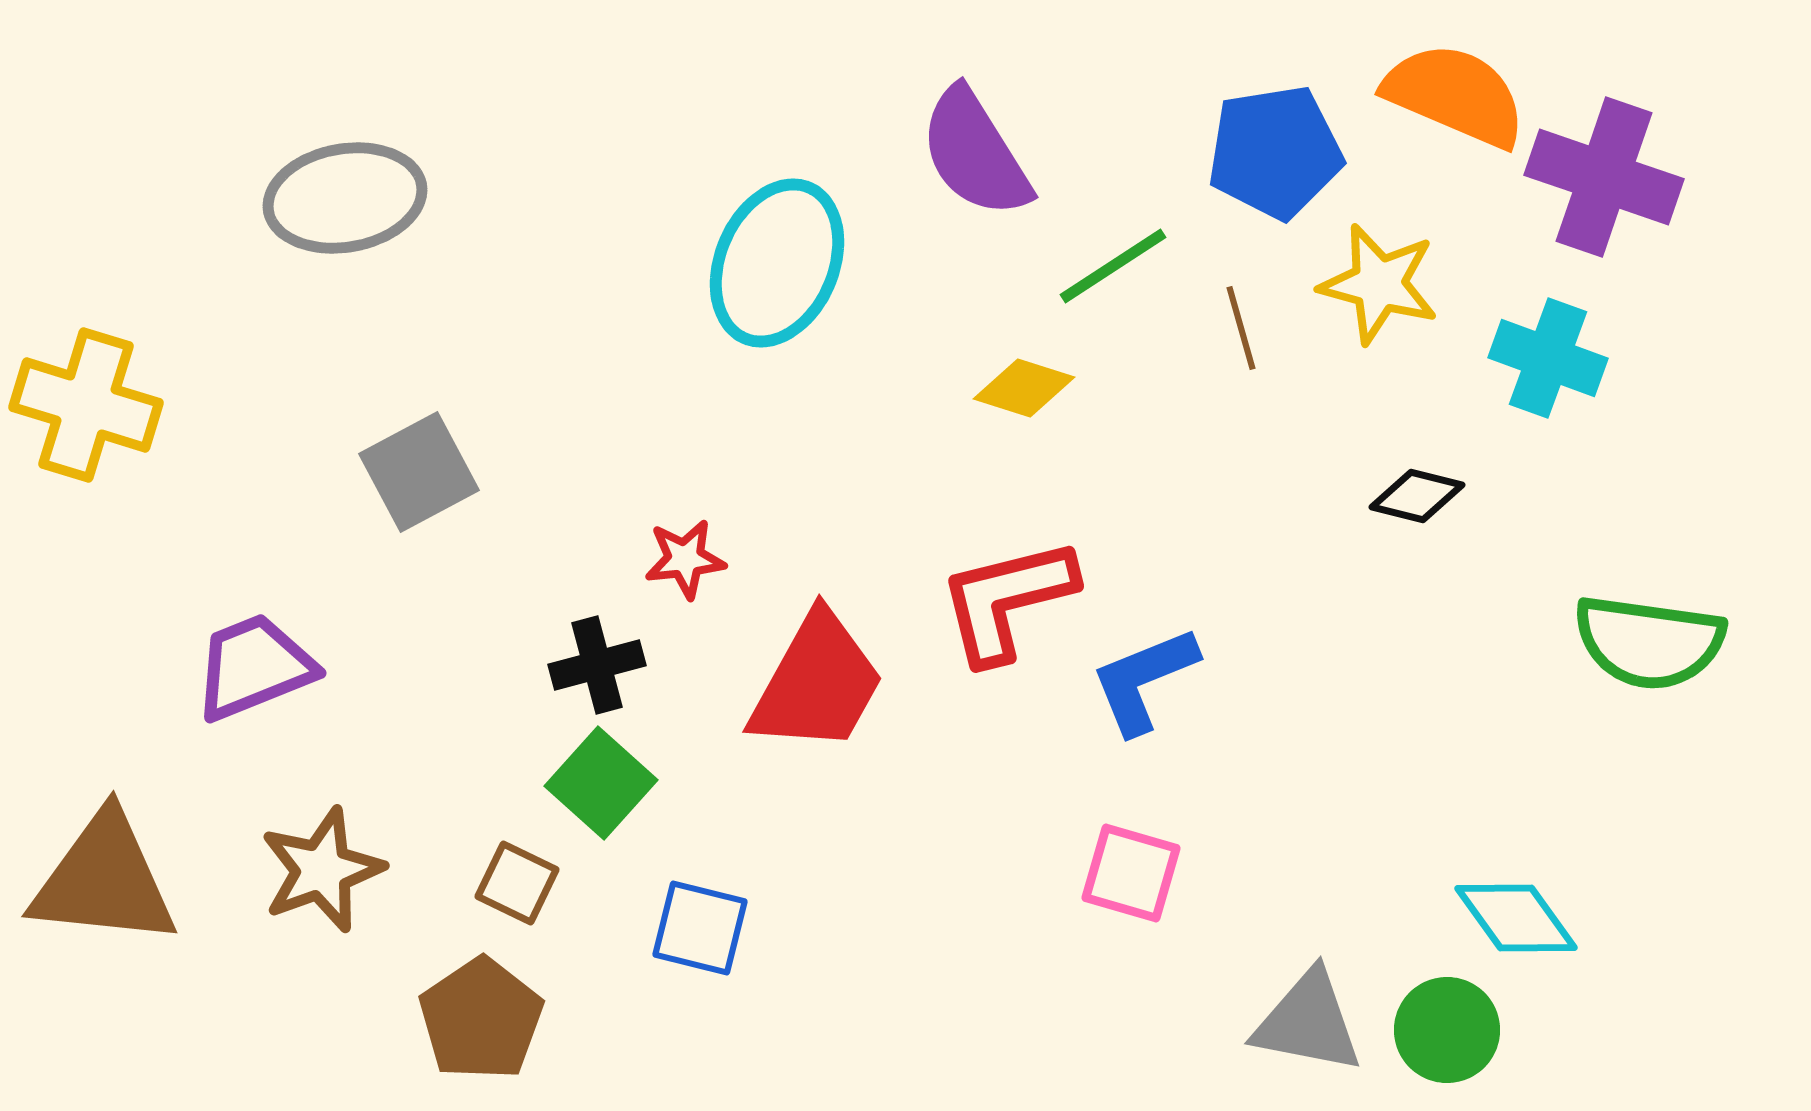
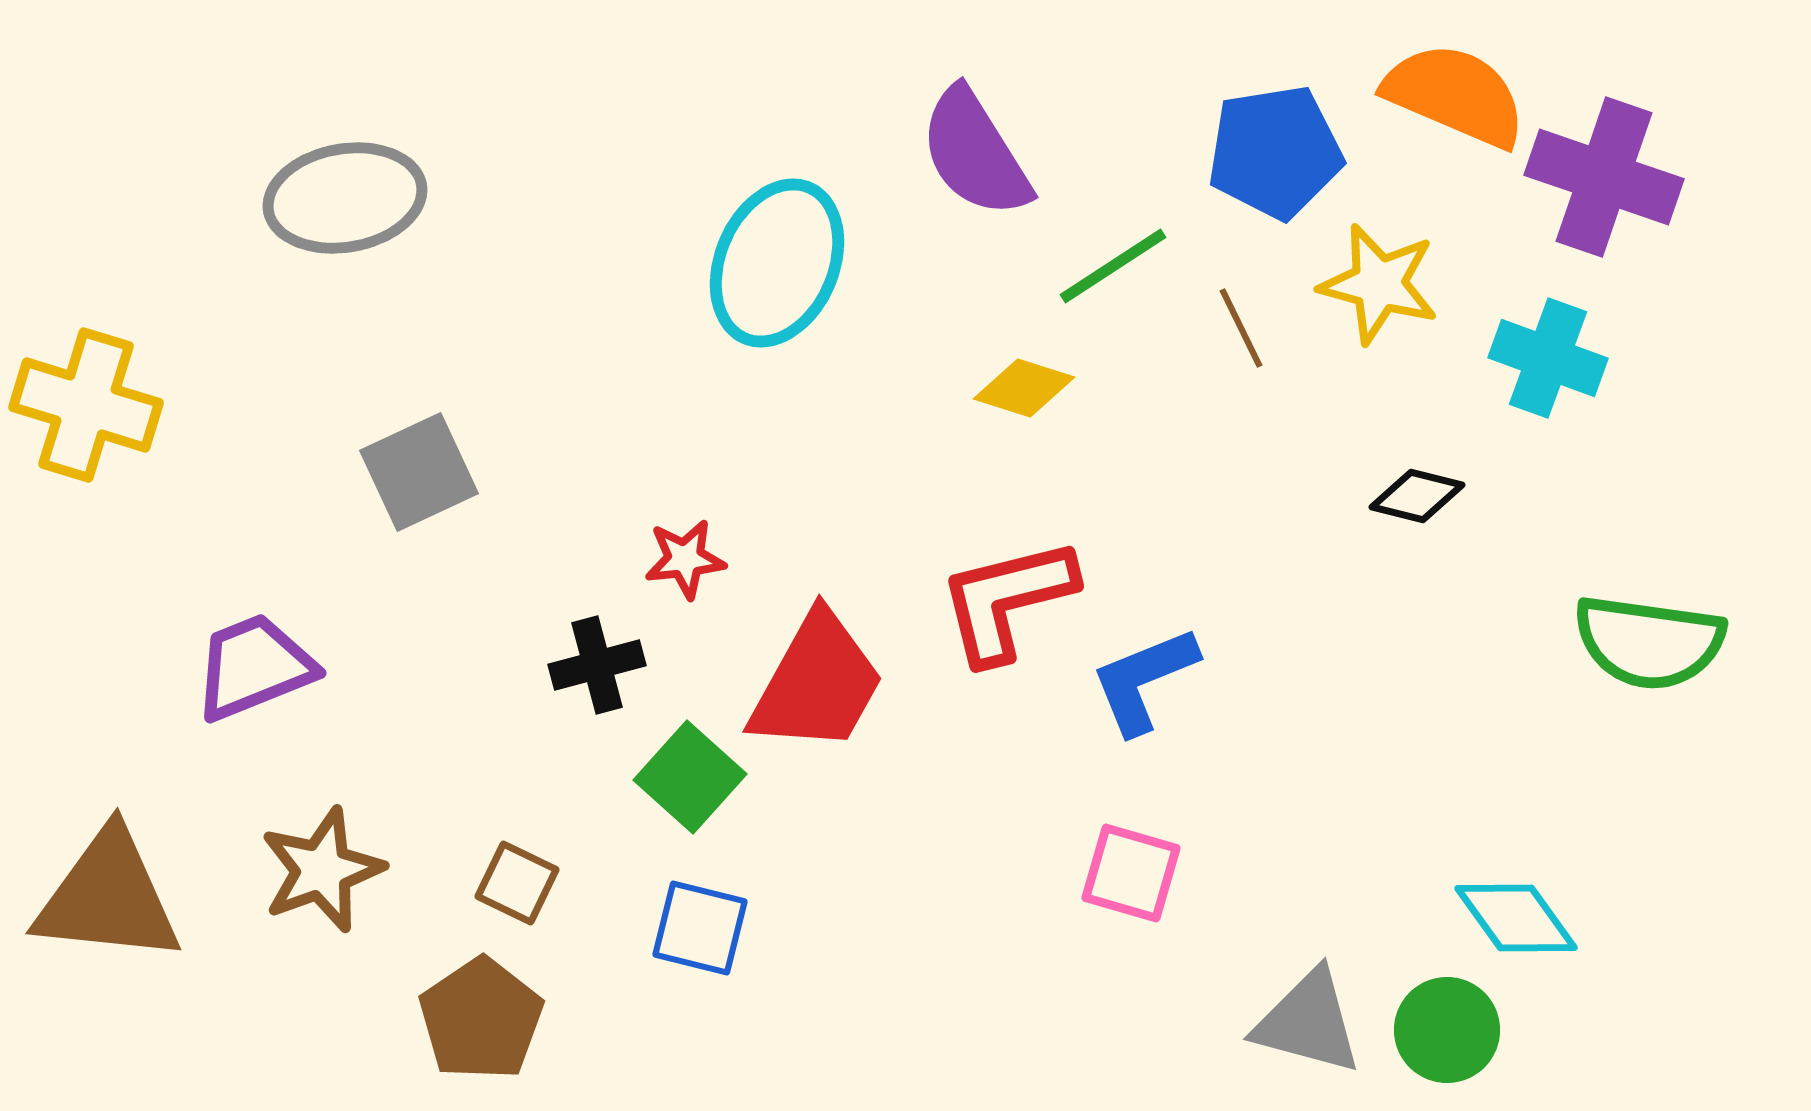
brown line: rotated 10 degrees counterclockwise
gray square: rotated 3 degrees clockwise
green square: moved 89 px right, 6 px up
brown triangle: moved 4 px right, 17 px down
gray triangle: rotated 4 degrees clockwise
